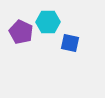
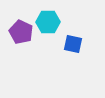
blue square: moved 3 px right, 1 px down
